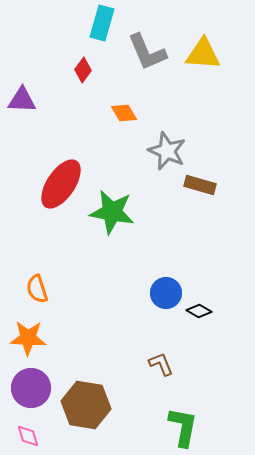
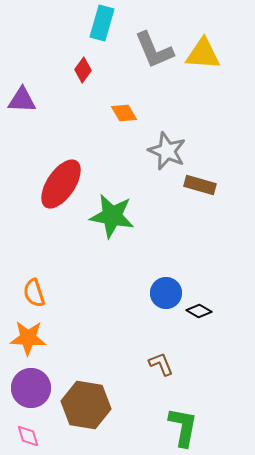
gray L-shape: moved 7 px right, 2 px up
green star: moved 4 px down
orange semicircle: moved 3 px left, 4 px down
